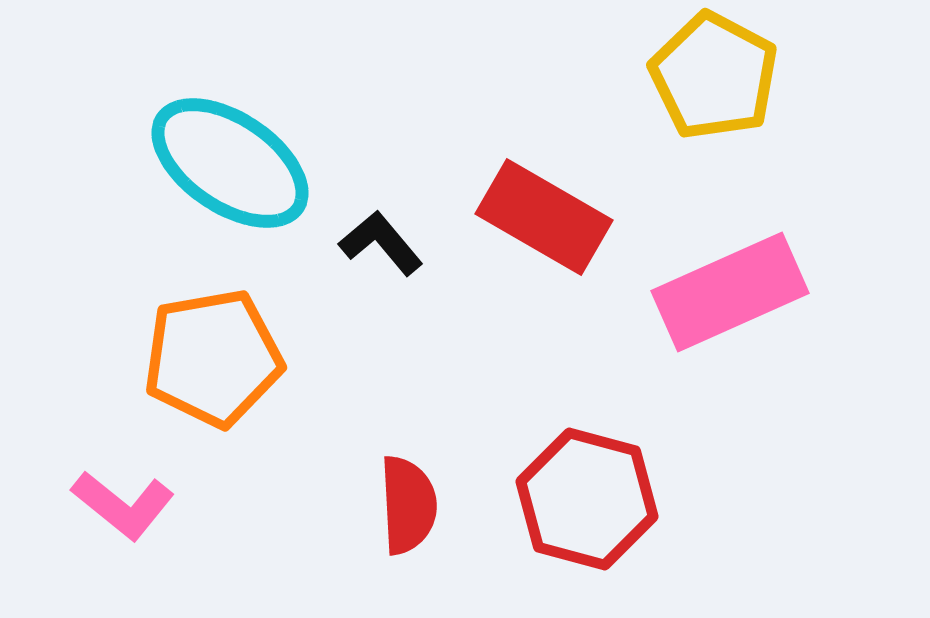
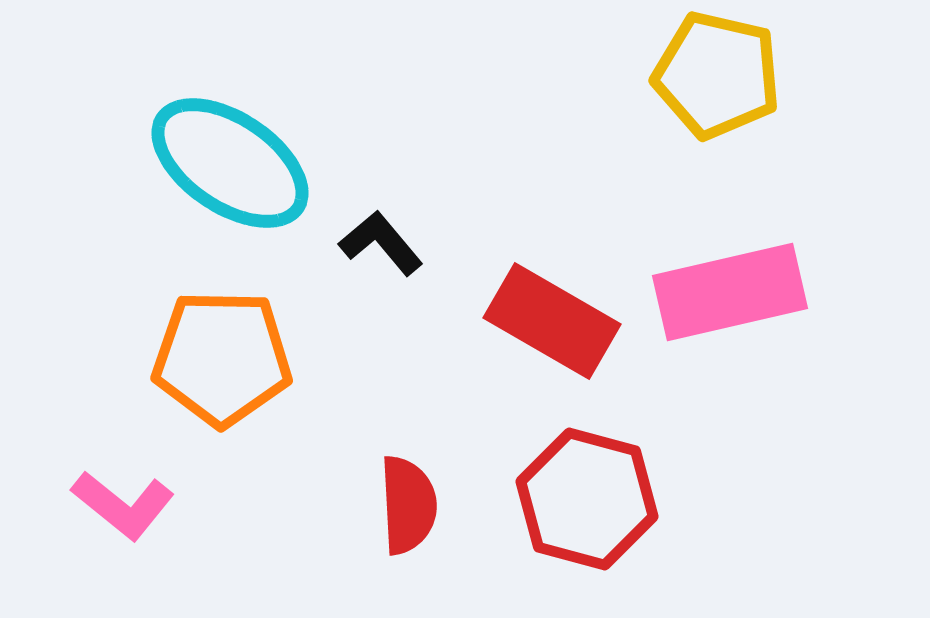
yellow pentagon: moved 3 px right, 1 px up; rotated 15 degrees counterclockwise
red rectangle: moved 8 px right, 104 px down
pink rectangle: rotated 11 degrees clockwise
orange pentagon: moved 9 px right; rotated 11 degrees clockwise
